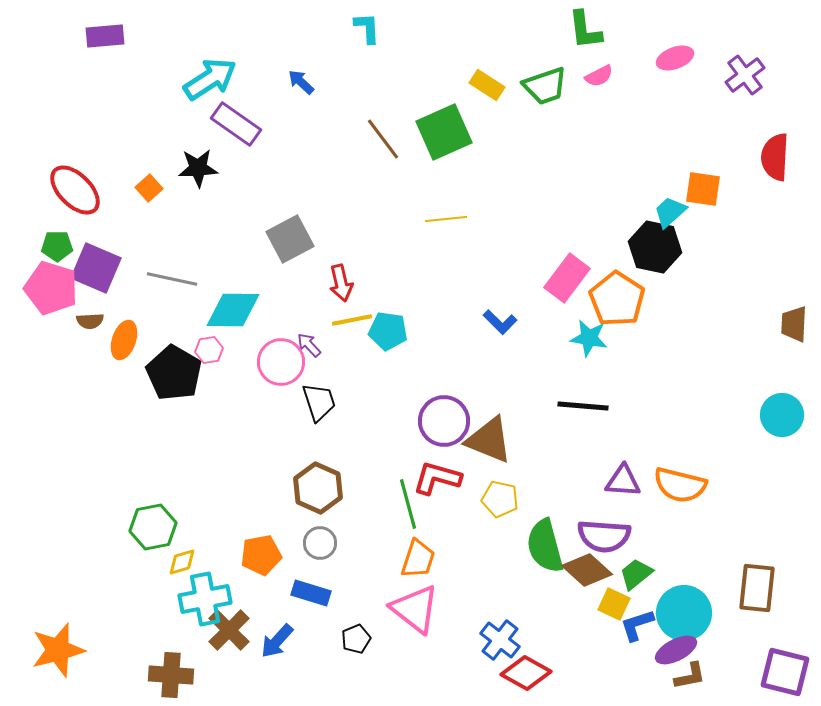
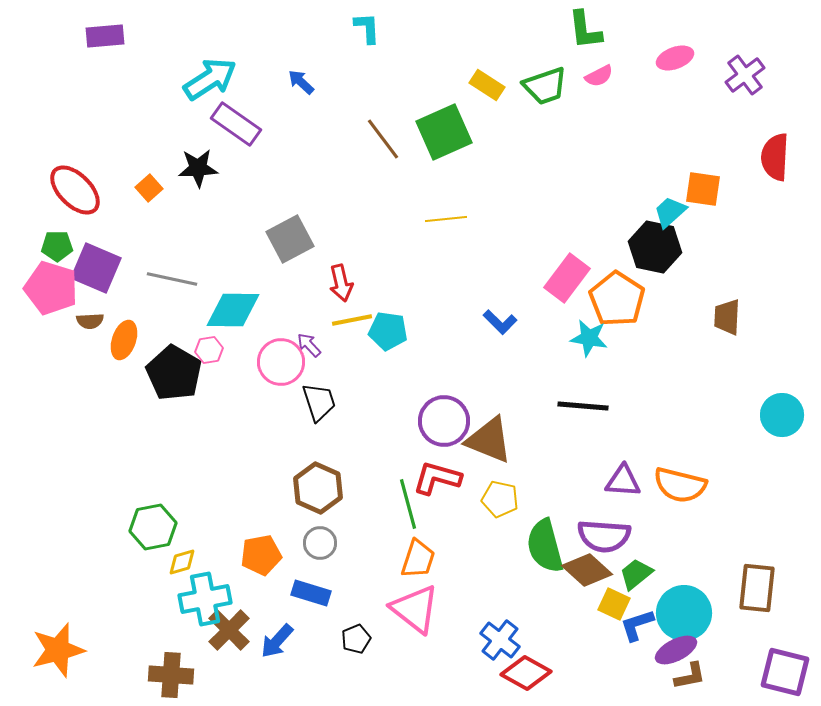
brown trapezoid at (794, 324): moved 67 px left, 7 px up
